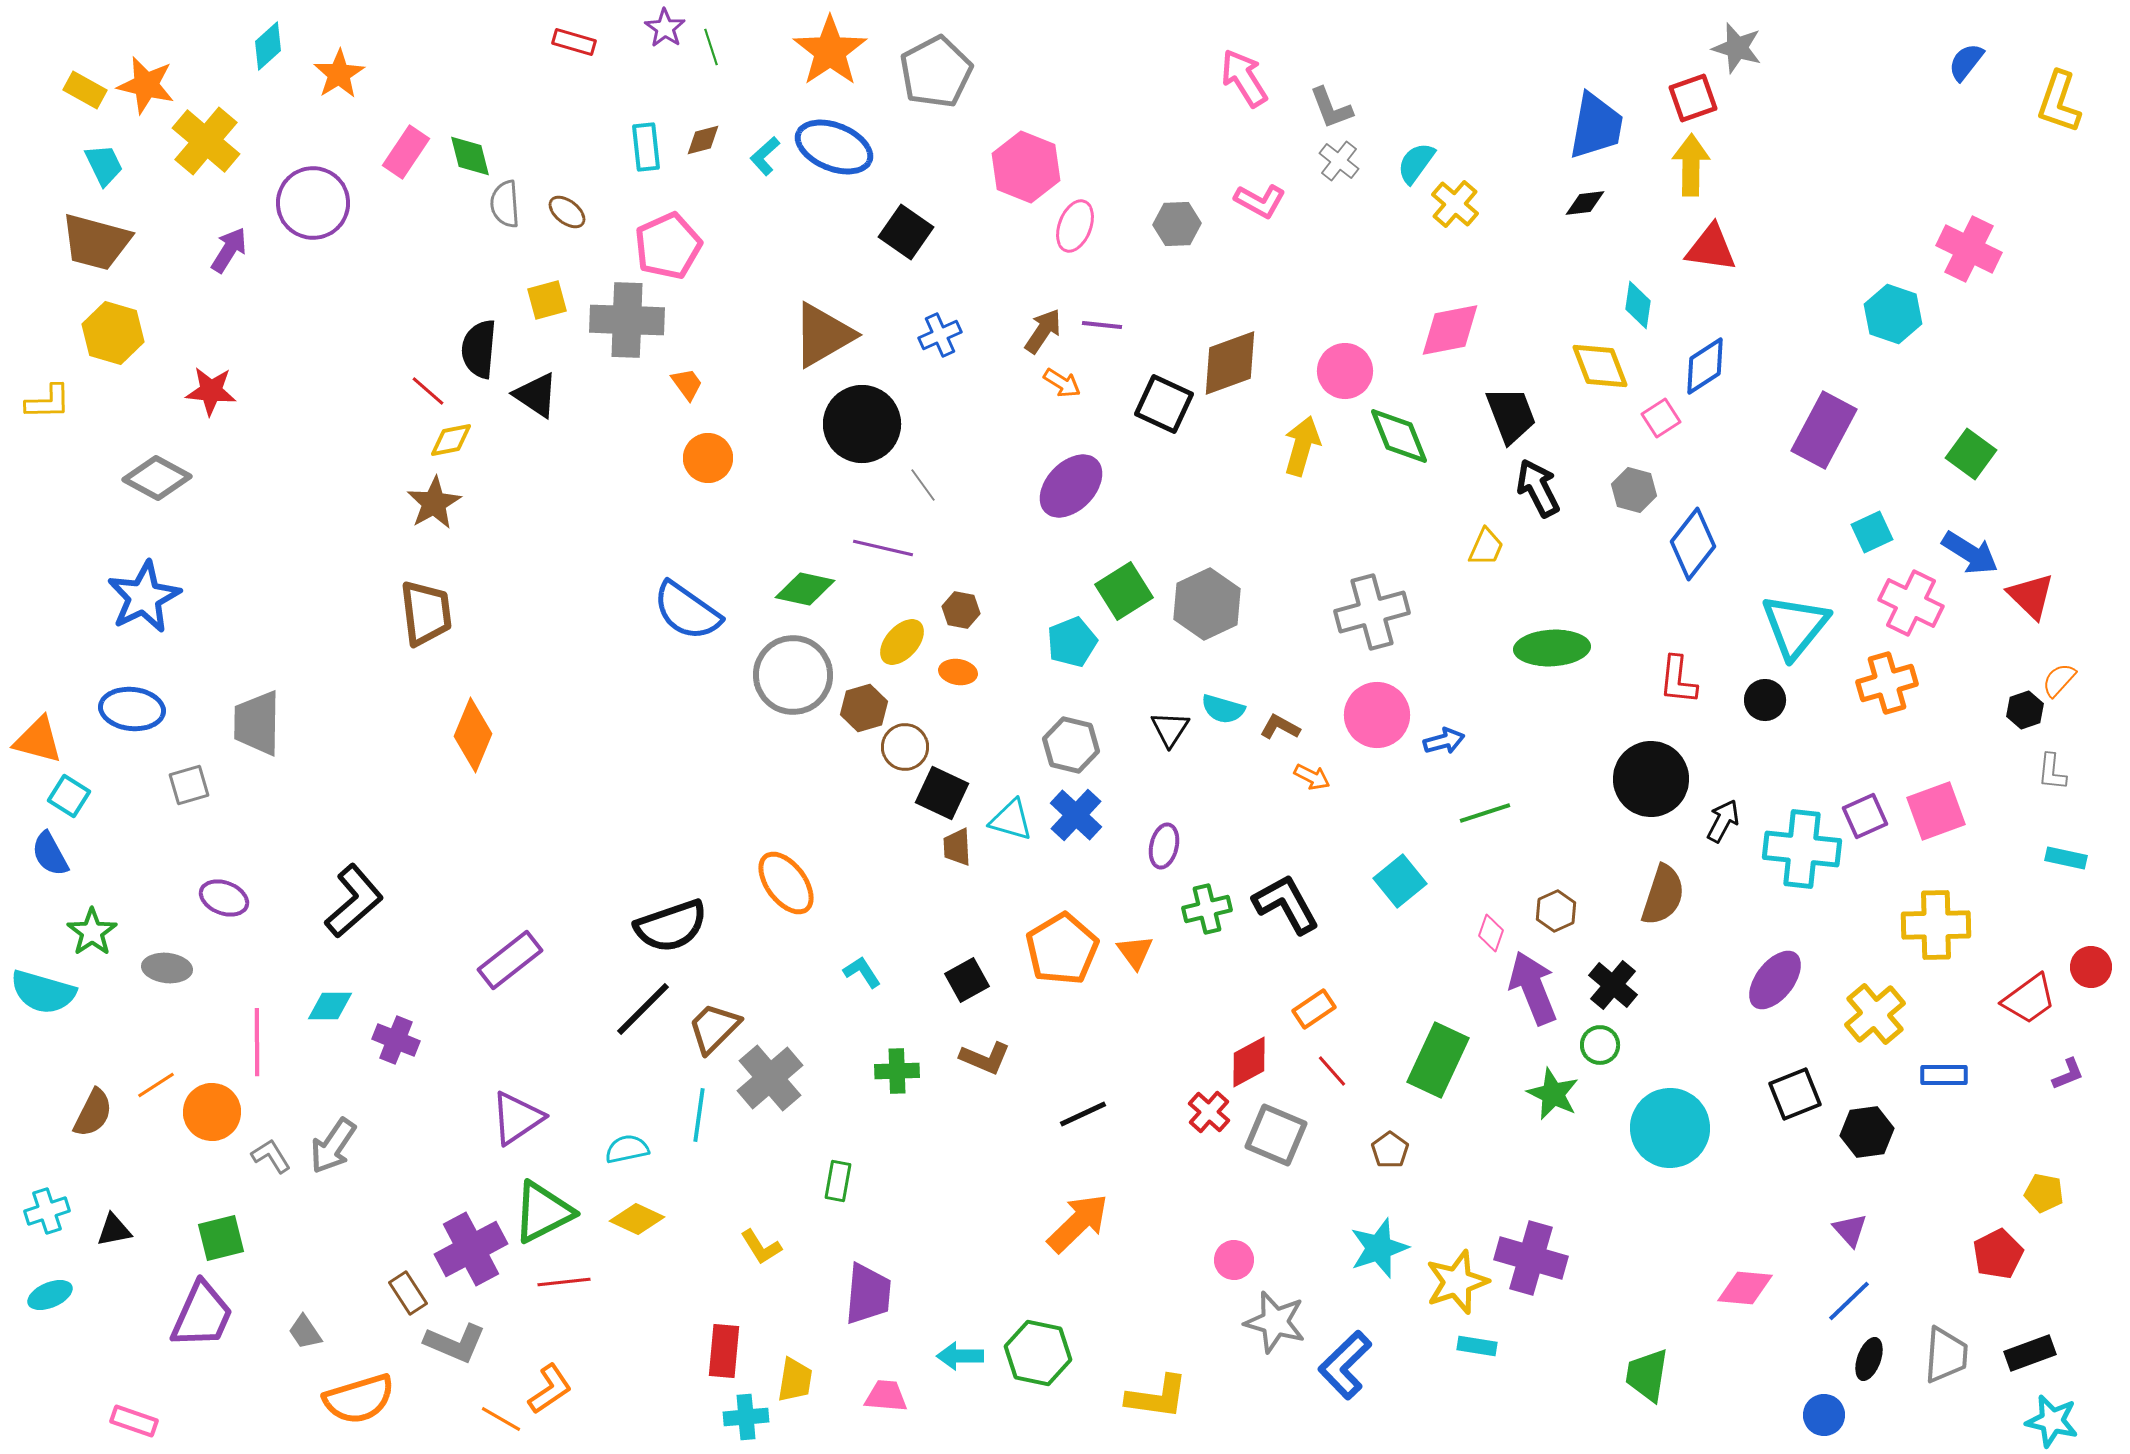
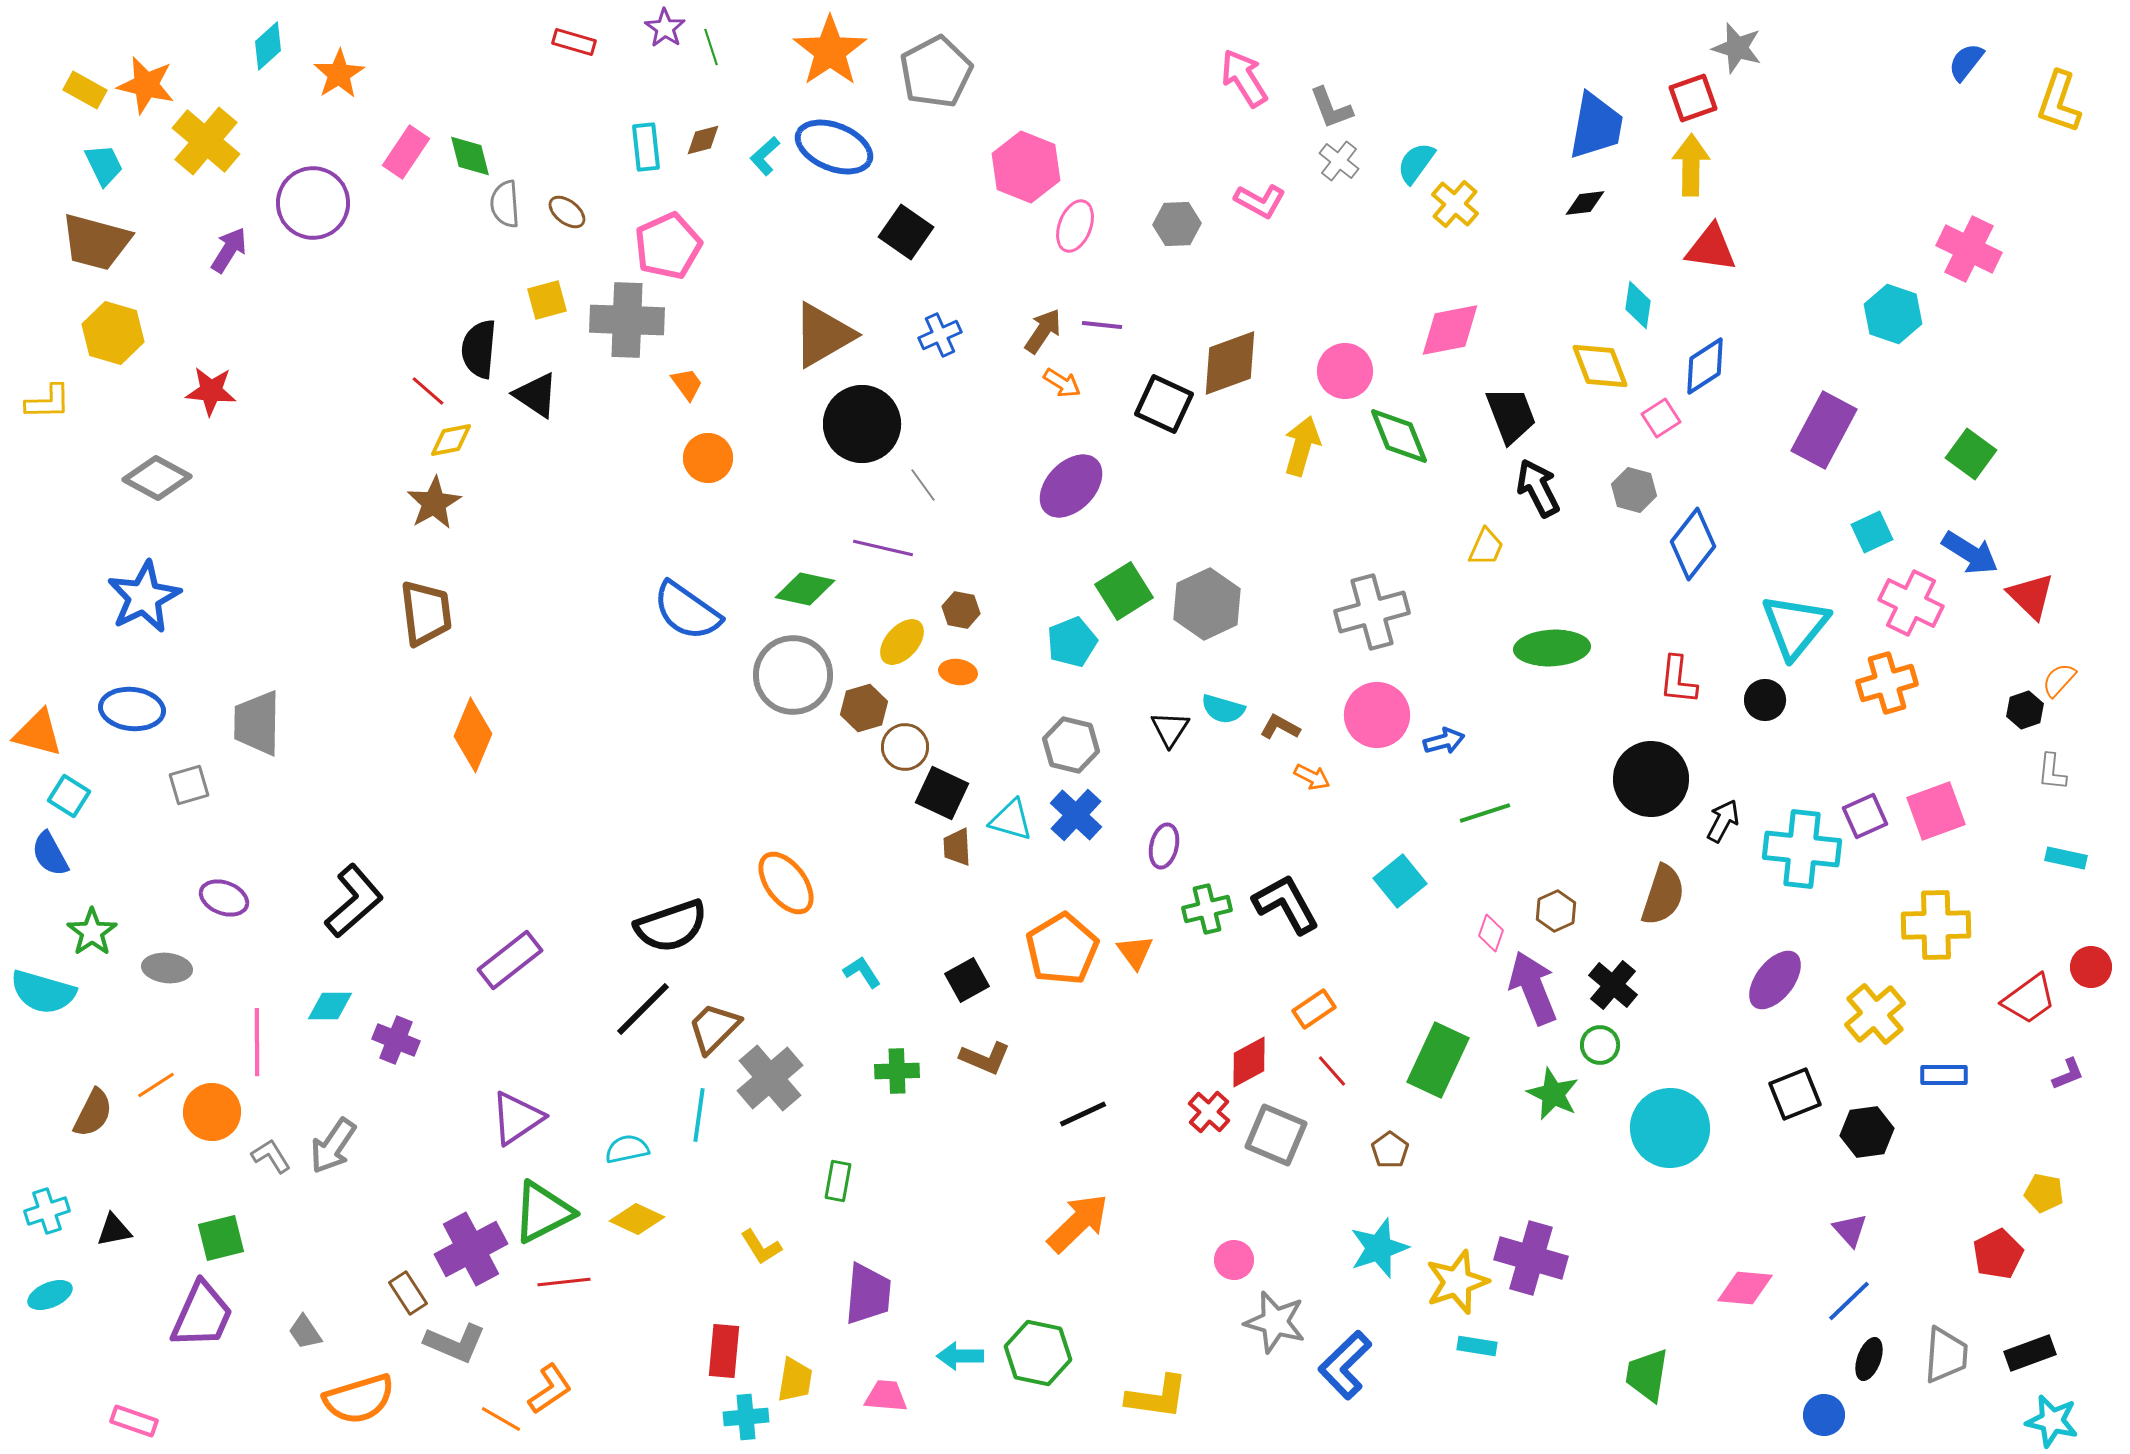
orange triangle at (38, 740): moved 7 px up
